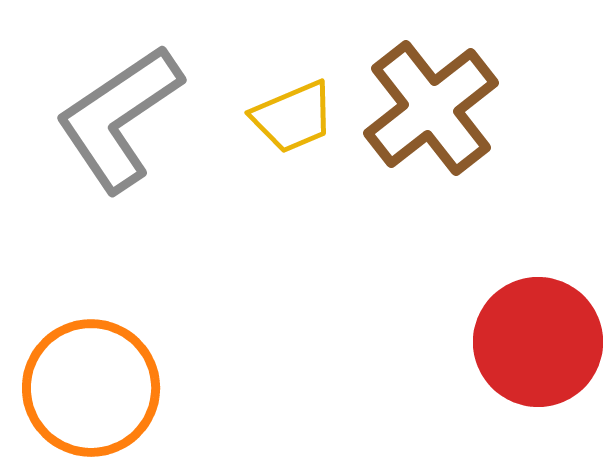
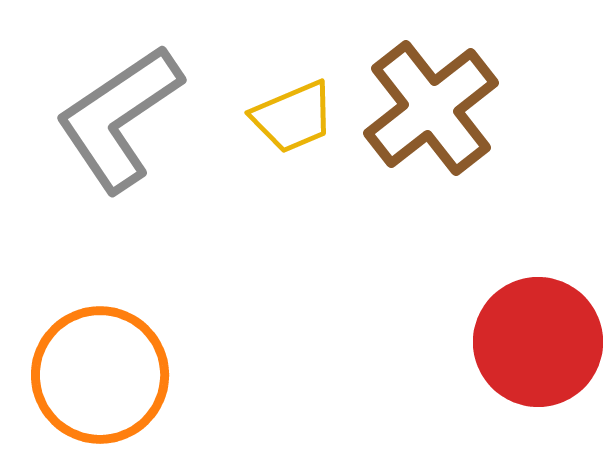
orange circle: moved 9 px right, 13 px up
